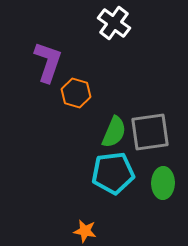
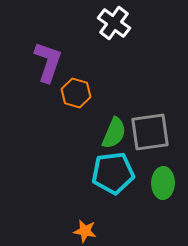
green semicircle: moved 1 px down
